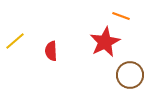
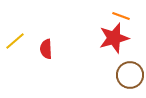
red star: moved 9 px right, 4 px up; rotated 12 degrees clockwise
red semicircle: moved 5 px left, 2 px up
